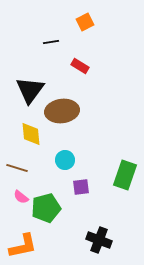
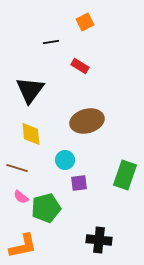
brown ellipse: moved 25 px right, 10 px down; rotated 8 degrees counterclockwise
purple square: moved 2 px left, 4 px up
black cross: rotated 15 degrees counterclockwise
